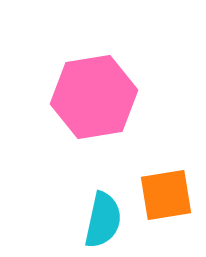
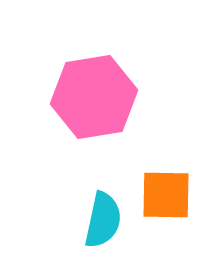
orange square: rotated 10 degrees clockwise
